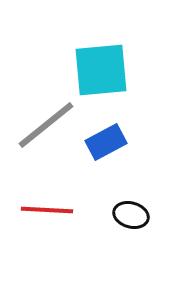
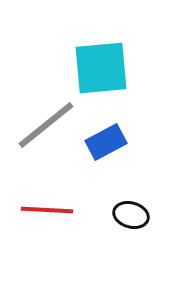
cyan square: moved 2 px up
